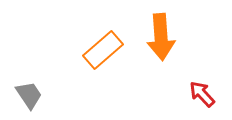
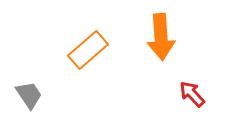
orange rectangle: moved 15 px left
red arrow: moved 10 px left
